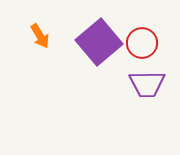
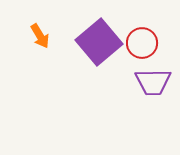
purple trapezoid: moved 6 px right, 2 px up
